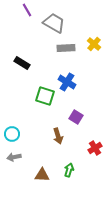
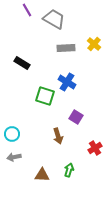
gray trapezoid: moved 4 px up
